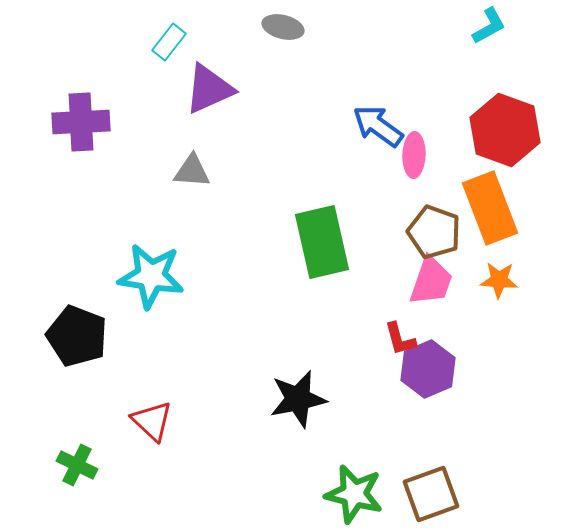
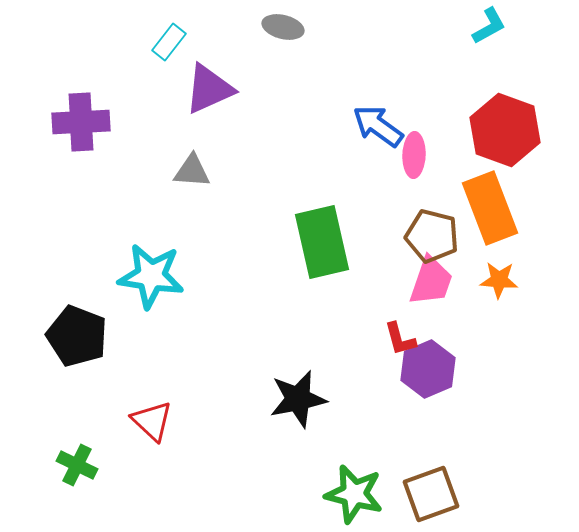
brown pentagon: moved 2 px left, 4 px down; rotated 6 degrees counterclockwise
